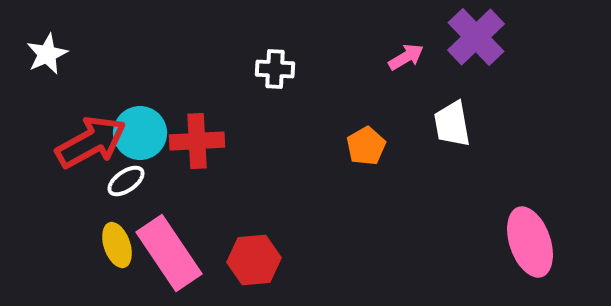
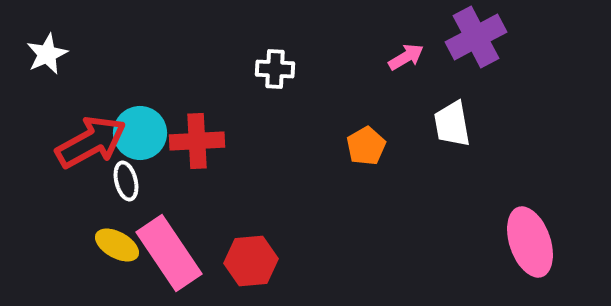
purple cross: rotated 16 degrees clockwise
white ellipse: rotated 69 degrees counterclockwise
yellow ellipse: rotated 42 degrees counterclockwise
red hexagon: moved 3 px left, 1 px down
